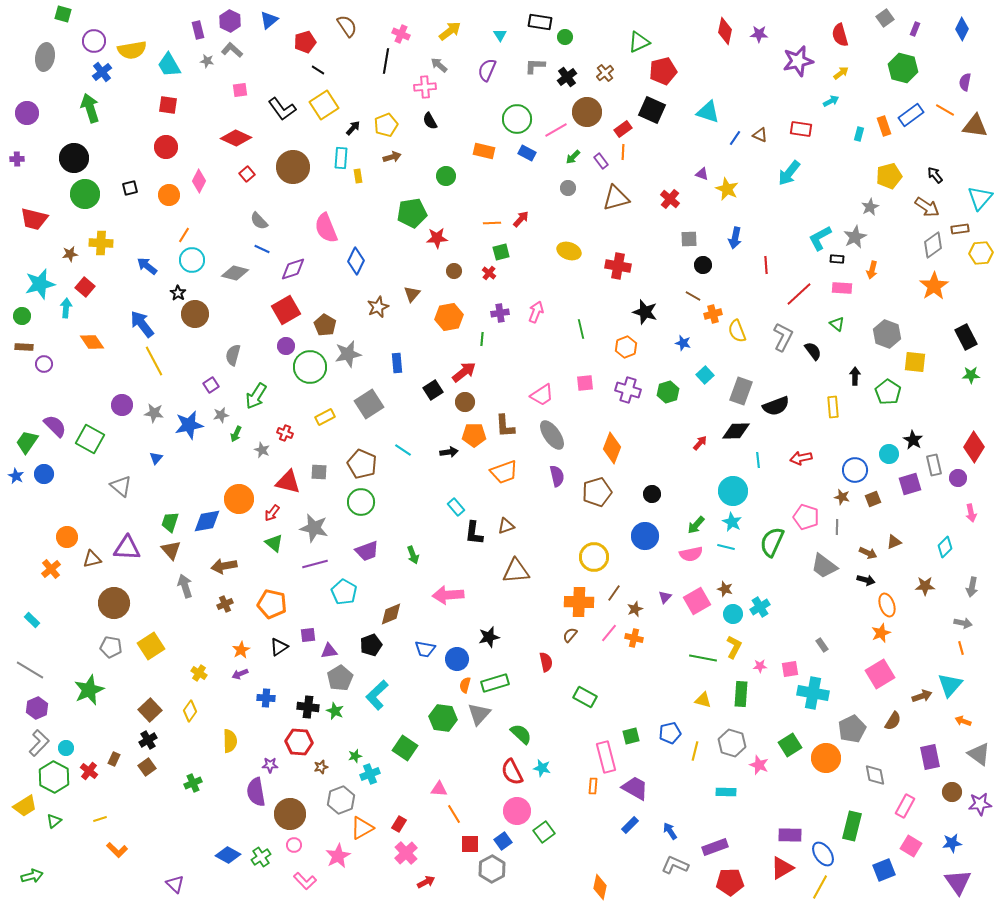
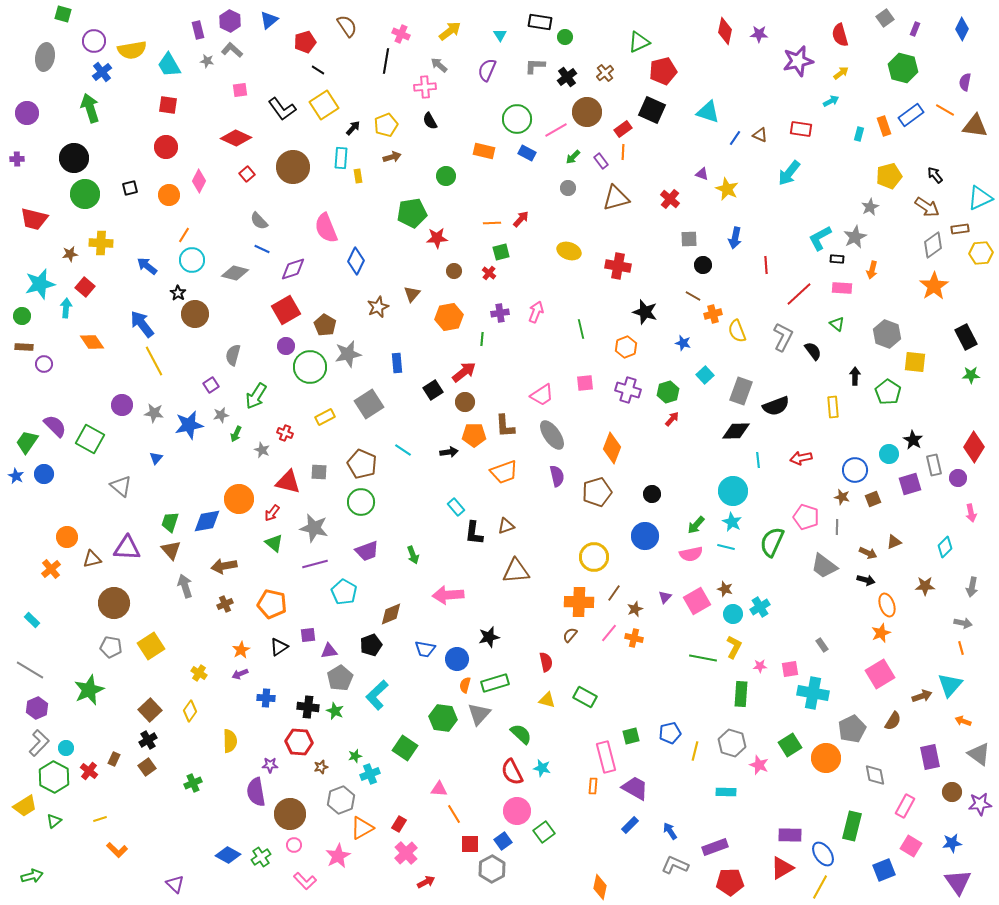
cyan triangle at (980, 198): rotated 24 degrees clockwise
red arrow at (700, 443): moved 28 px left, 24 px up
yellow triangle at (703, 700): moved 156 px left
